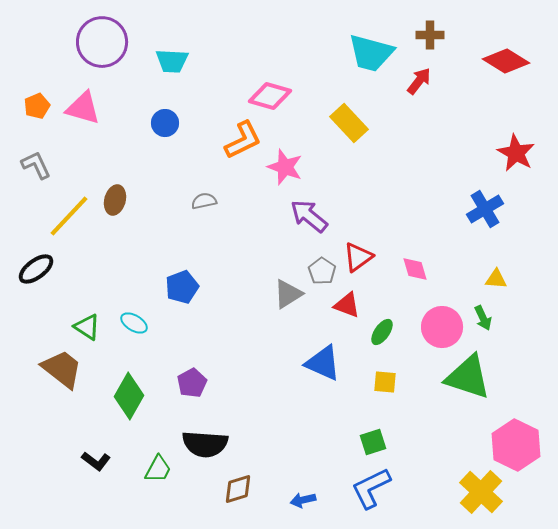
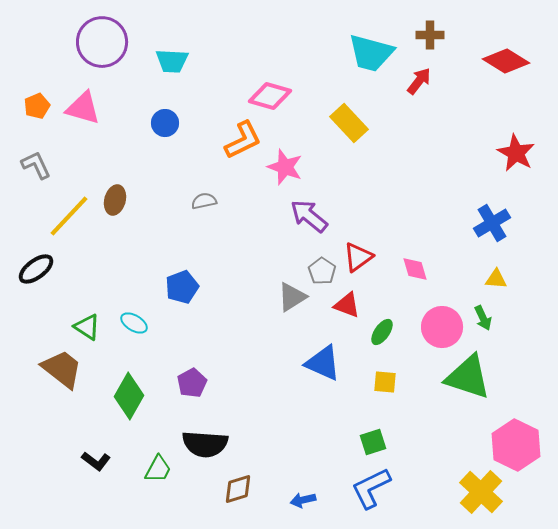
blue cross at (485, 209): moved 7 px right, 14 px down
gray triangle at (288, 294): moved 4 px right, 3 px down
